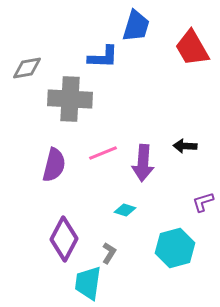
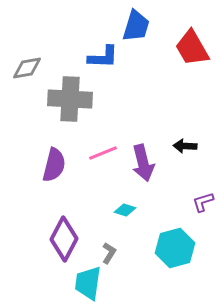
purple arrow: rotated 18 degrees counterclockwise
